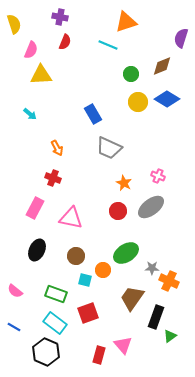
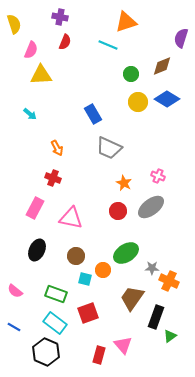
cyan square at (85, 280): moved 1 px up
